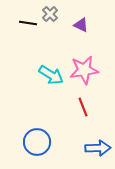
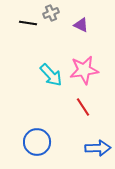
gray cross: moved 1 px right, 1 px up; rotated 21 degrees clockwise
cyan arrow: rotated 15 degrees clockwise
red line: rotated 12 degrees counterclockwise
